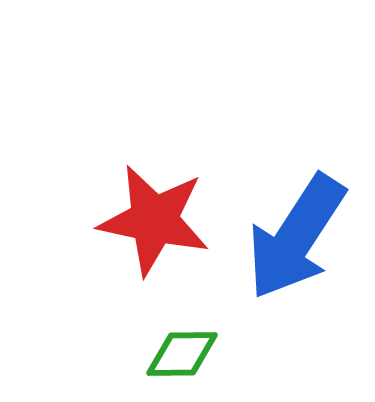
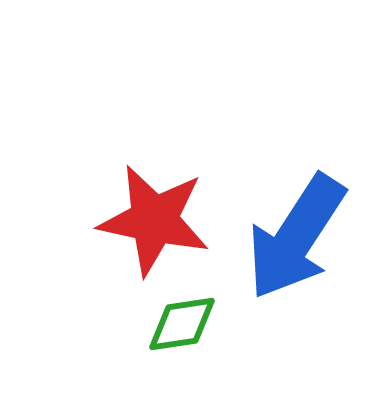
green diamond: moved 30 px up; rotated 8 degrees counterclockwise
